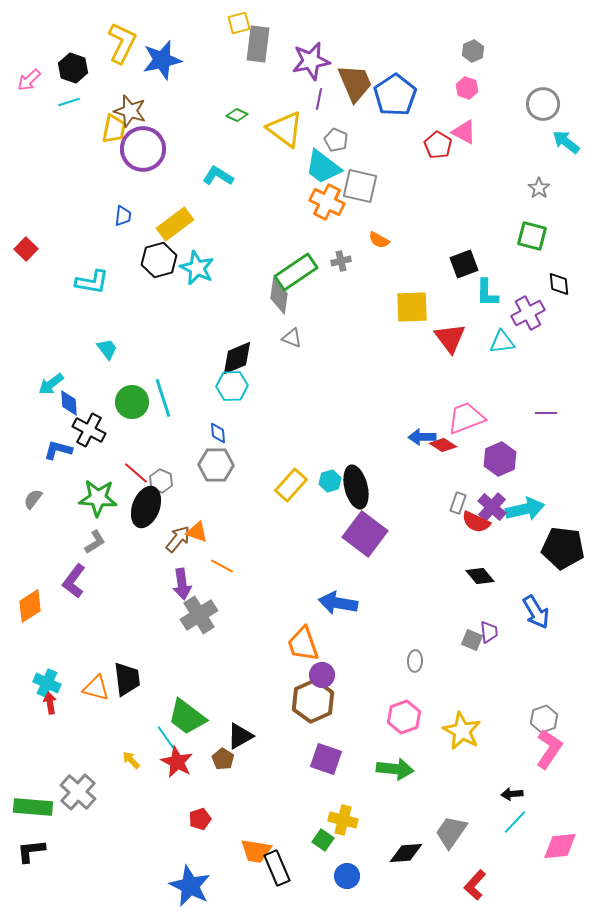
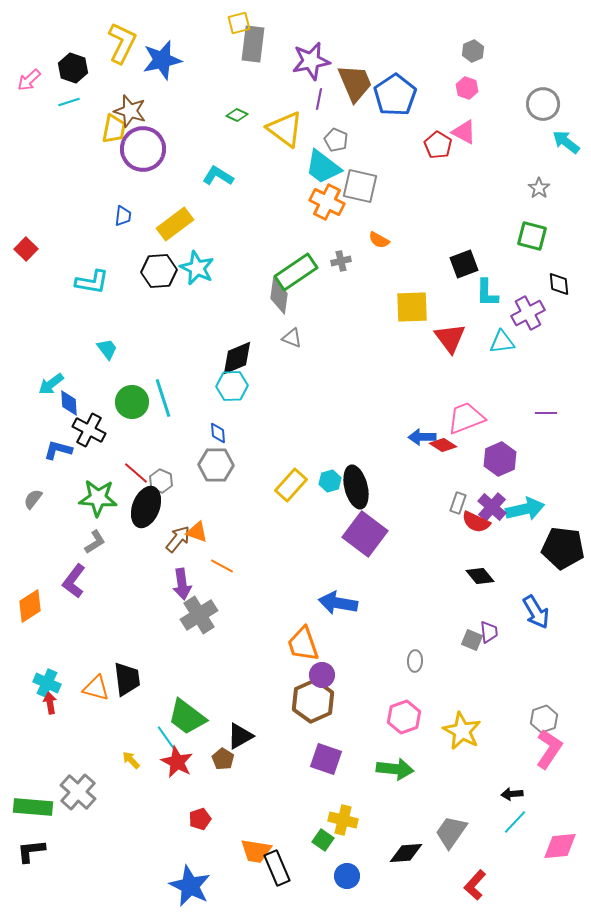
gray rectangle at (258, 44): moved 5 px left
black hexagon at (159, 260): moved 11 px down; rotated 12 degrees clockwise
